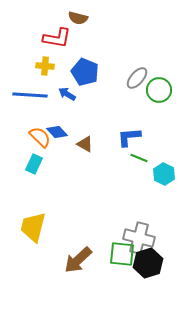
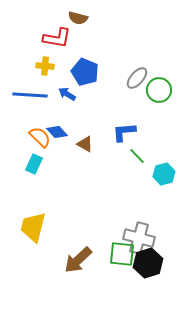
blue L-shape: moved 5 px left, 5 px up
green line: moved 2 px left, 2 px up; rotated 24 degrees clockwise
cyan hexagon: rotated 20 degrees clockwise
